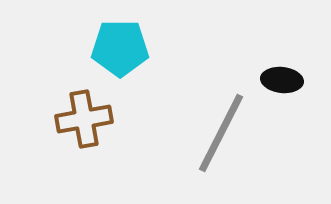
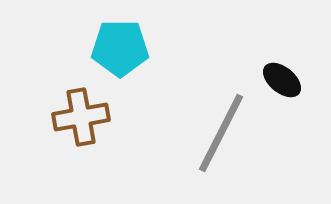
black ellipse: rotated 33 degrees clockwise
brown cross: moved 3 px left, 2 px up
